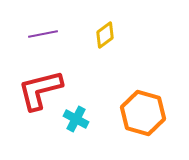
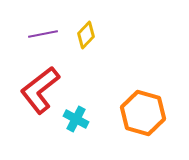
yellow diamond: moved 19 px left; rotated 8 degrees counterclockwise
red L-shape: rotated 24 degrees counterclockwise
